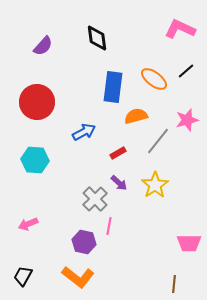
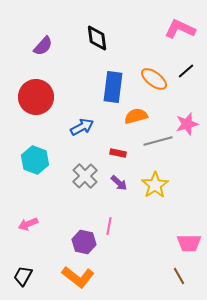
red circle: moved 1 px left, 5 px up
pink star: moved 4 px down
blue arrow: moved 2 px left, 5 px up
gray line: rotated 36 degrees clockwise
red rectangle: rotated 42 degrees clockwise
cyan hexagon: rotated 16 degrees clockwise
gray cross: moved 10 px left, 23 px up
brown line: moved 5 px right, 8 px up; rotated 36 degrees counterclockwise
